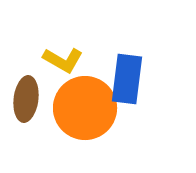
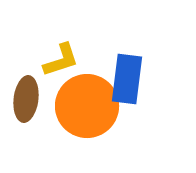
yellow L-shape: moved 2 px left; rotated 48 degrees counterclockwise
orange circle: moved 2 px right, 2 px up
